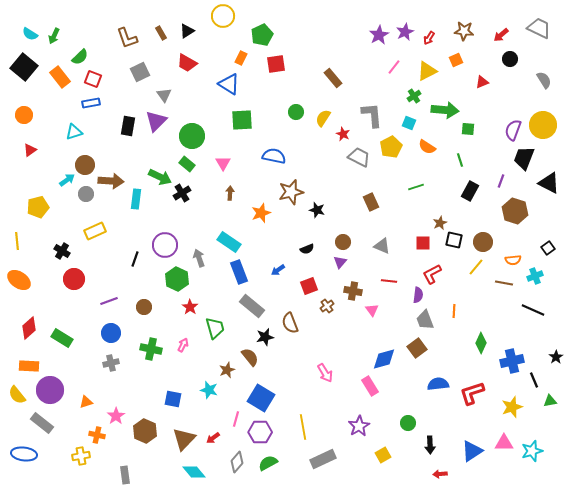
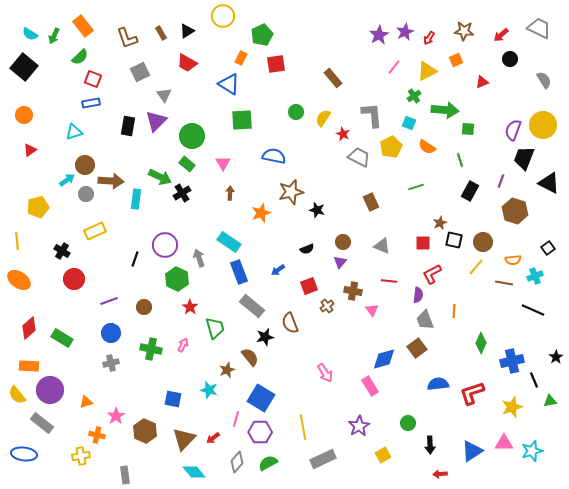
orange rectangle at (60, 77): moved 23 px right, 51 px up
